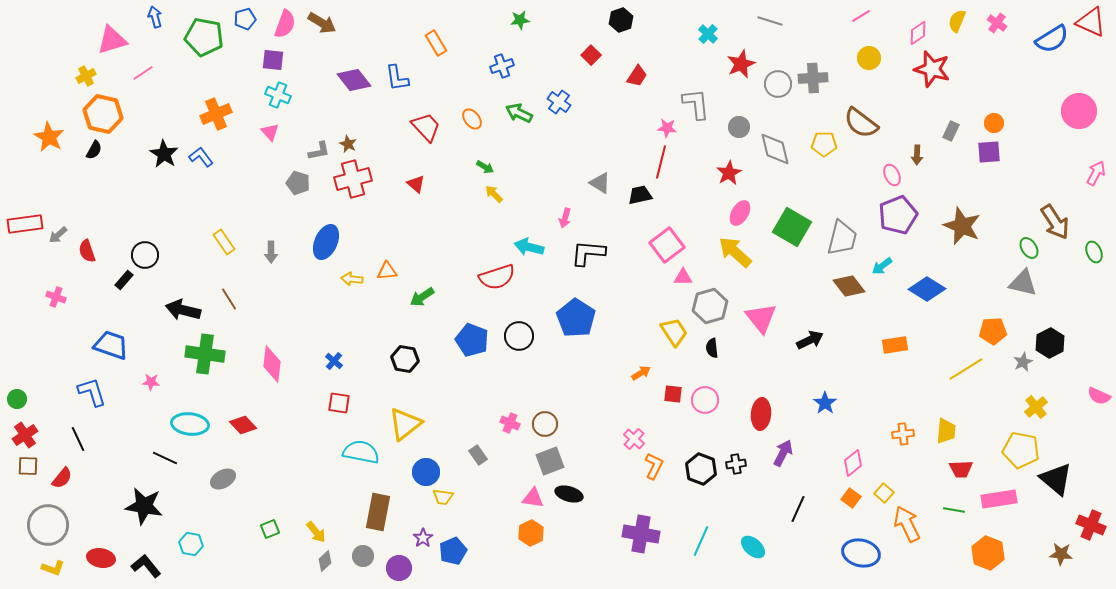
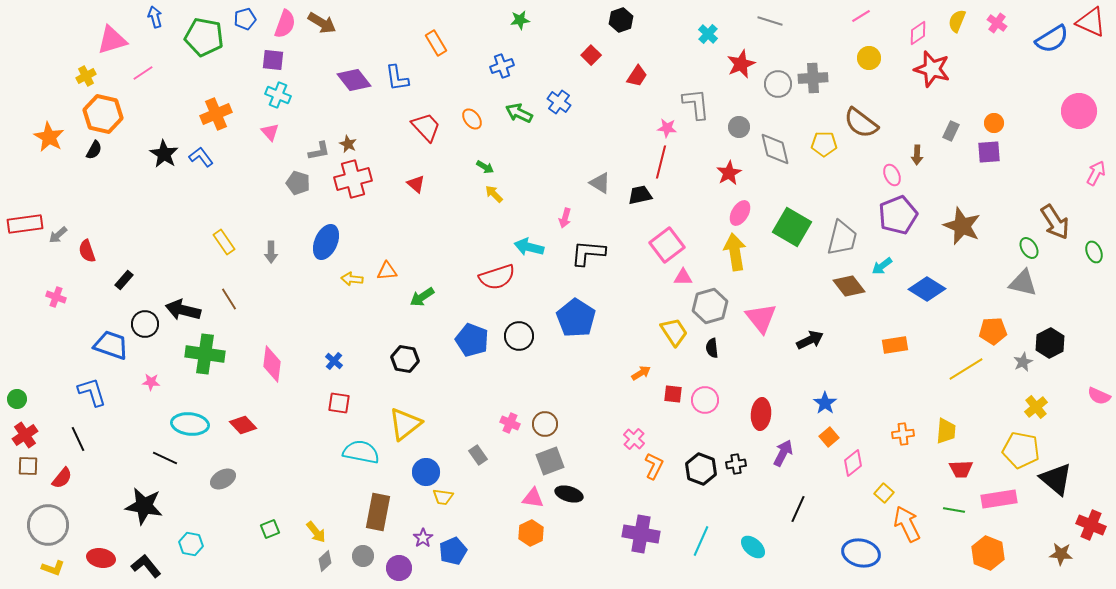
yellow arrow at (735, 252): rotated 39 degrees clockwise
black circle at (145, 255): moved 69 px down
orange square at (851, 498): moved 22 px left, 61 px up; rotated 12 degrees clockwise
